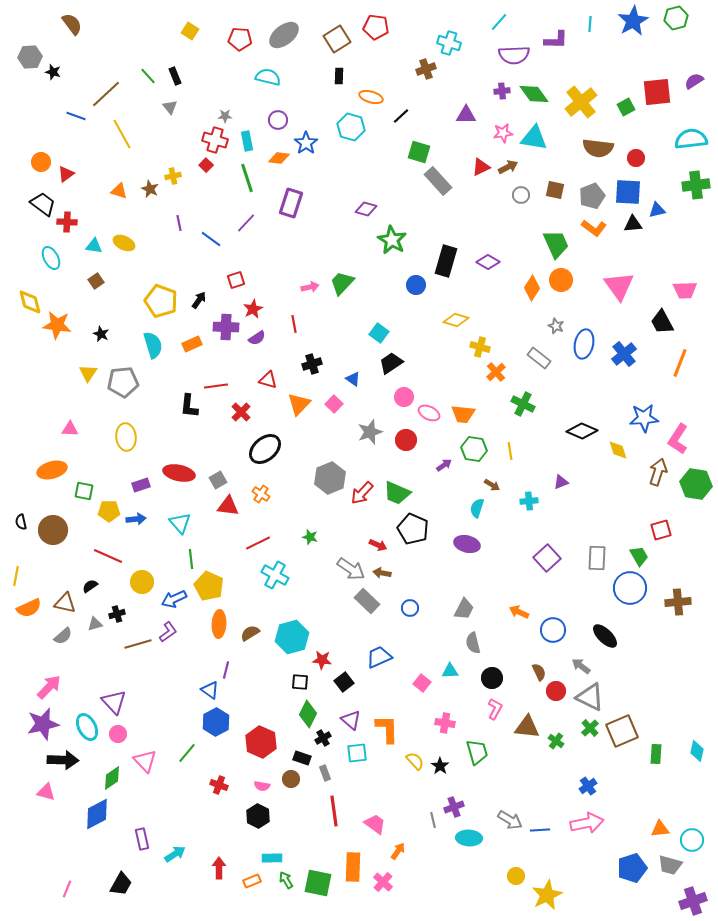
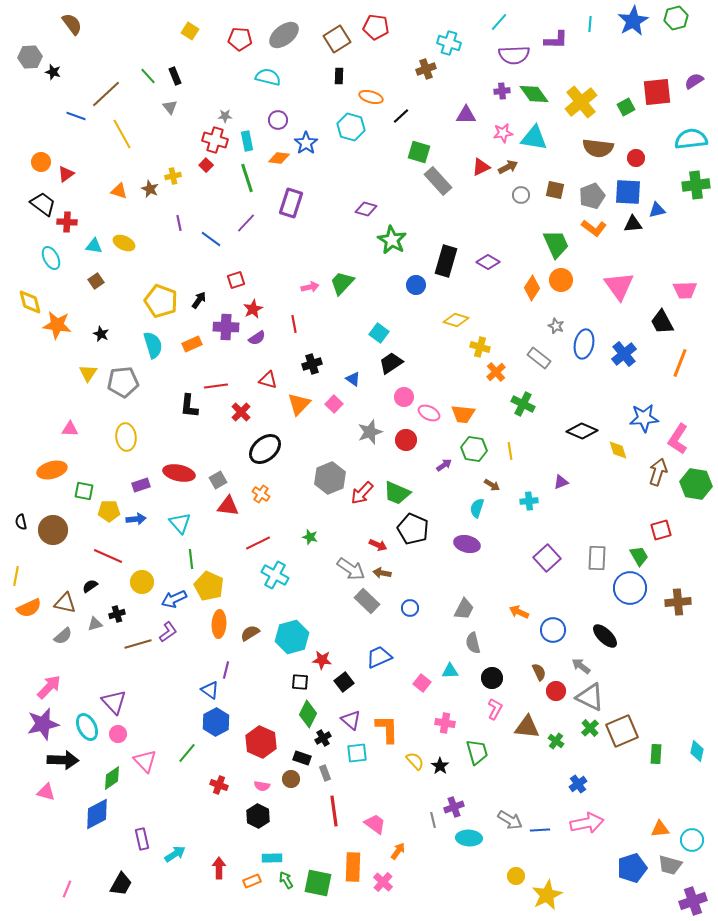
blue cross at (588, 786): moved 10 px left, 2 px up
